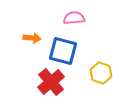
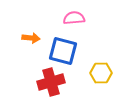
orange arrow: moved 1 px left
yellow hexagon: rotated 20 degrees counterclockwise
red cross: rotated 24 degrees clockwise
